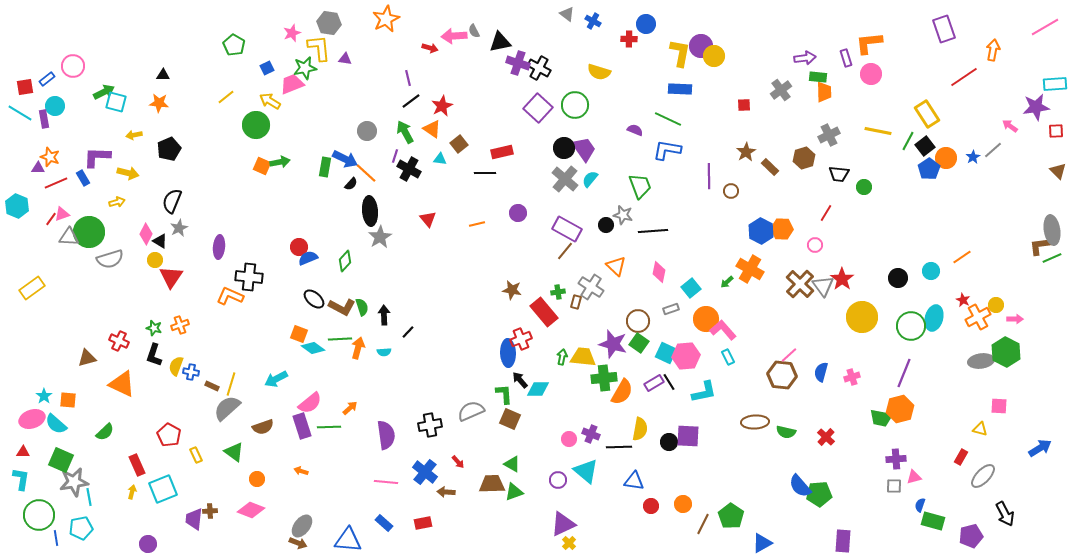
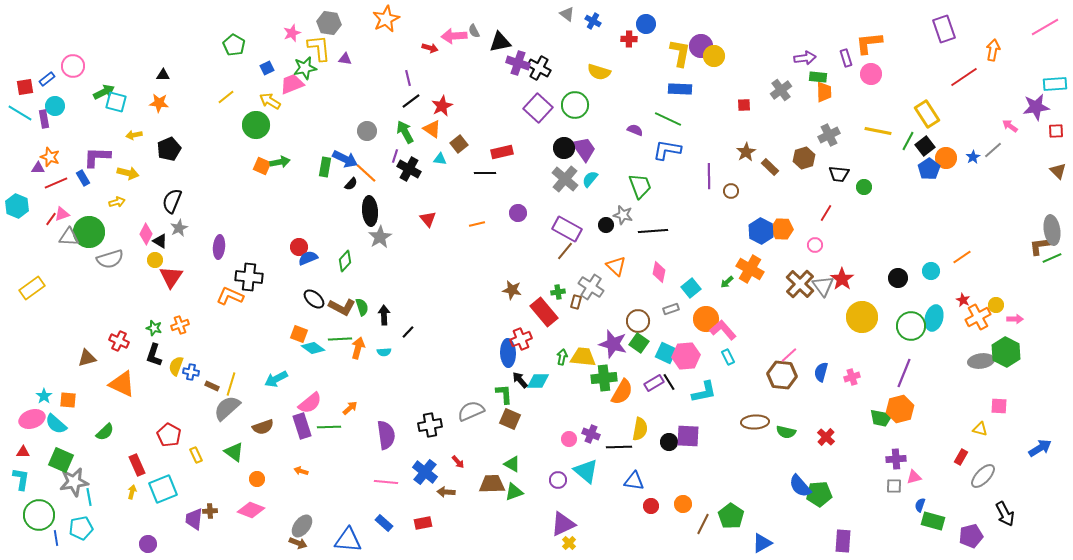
cyan diamond at (538, 389): moved 8 px up
